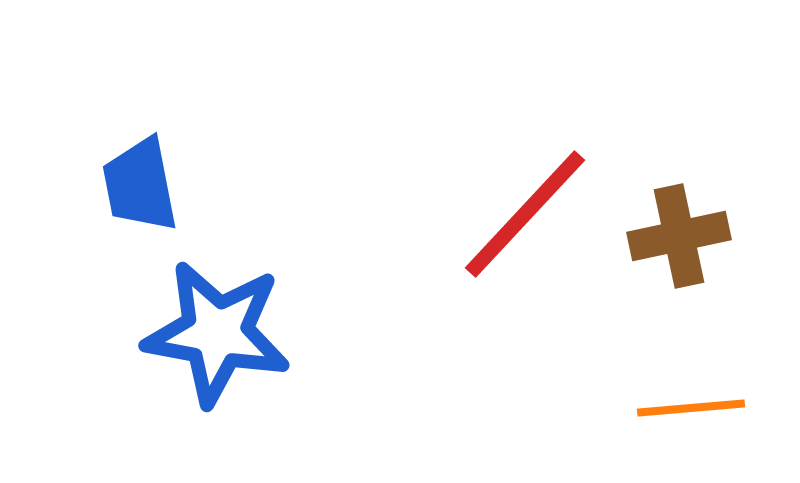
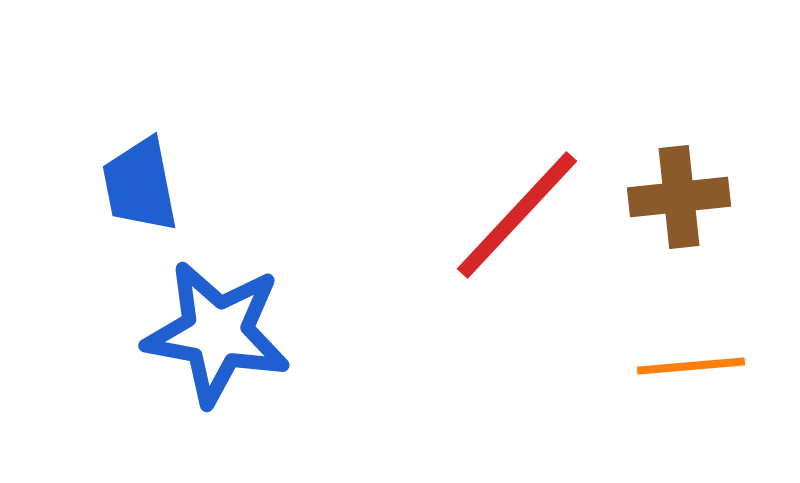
red line: moved 8 px left, 1 px down
brown cross: moved 39 px up; rotated 6 degrees clockwise
orange line: moved 42 px up
